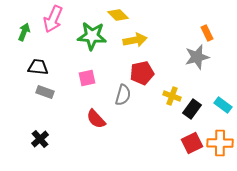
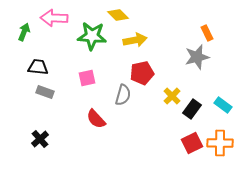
pink arrow: moved 1 px right, 1 px up; rotated 68 degrees clockwise
yellow cross: rotated 24 degrees clockwise
